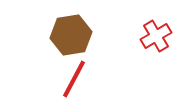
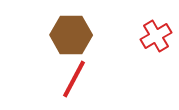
brown hexagon: rotated 9 degrees clockwise
